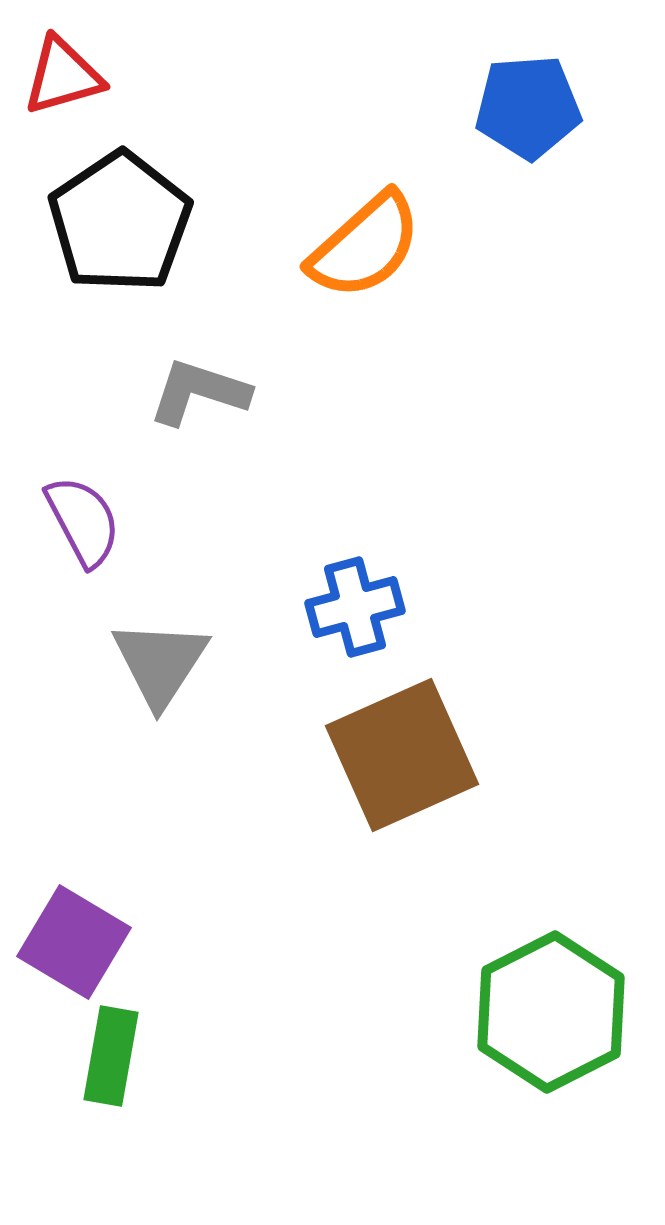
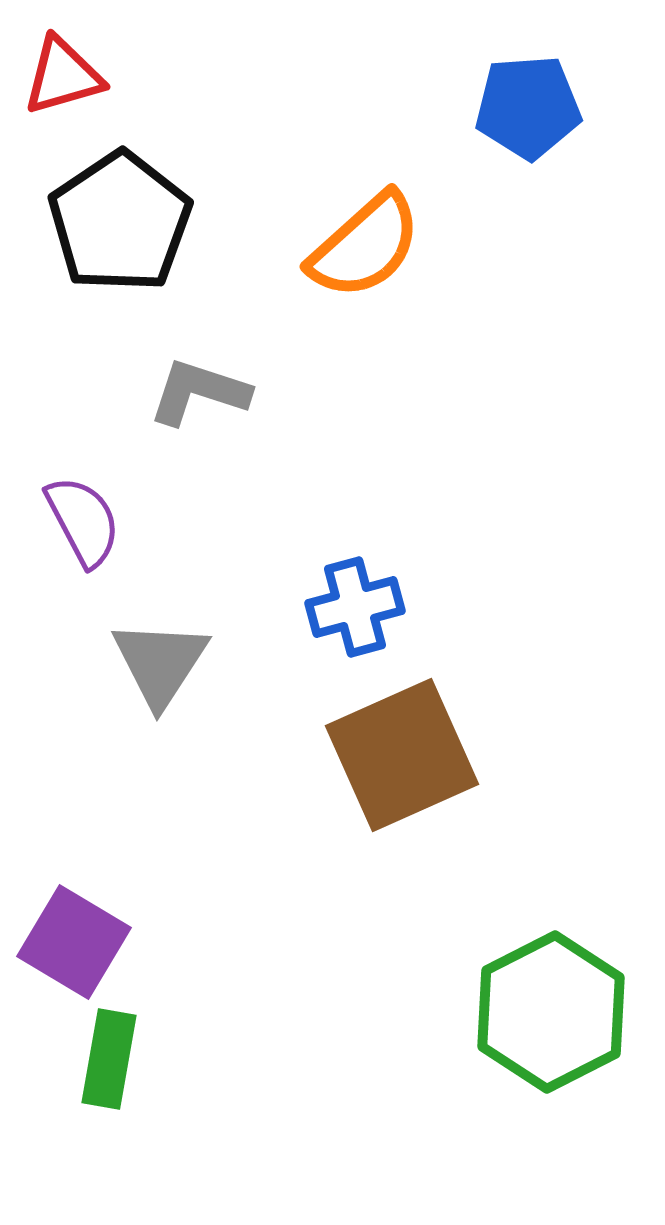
green rectangle: moved 2 px left, 3 px down
